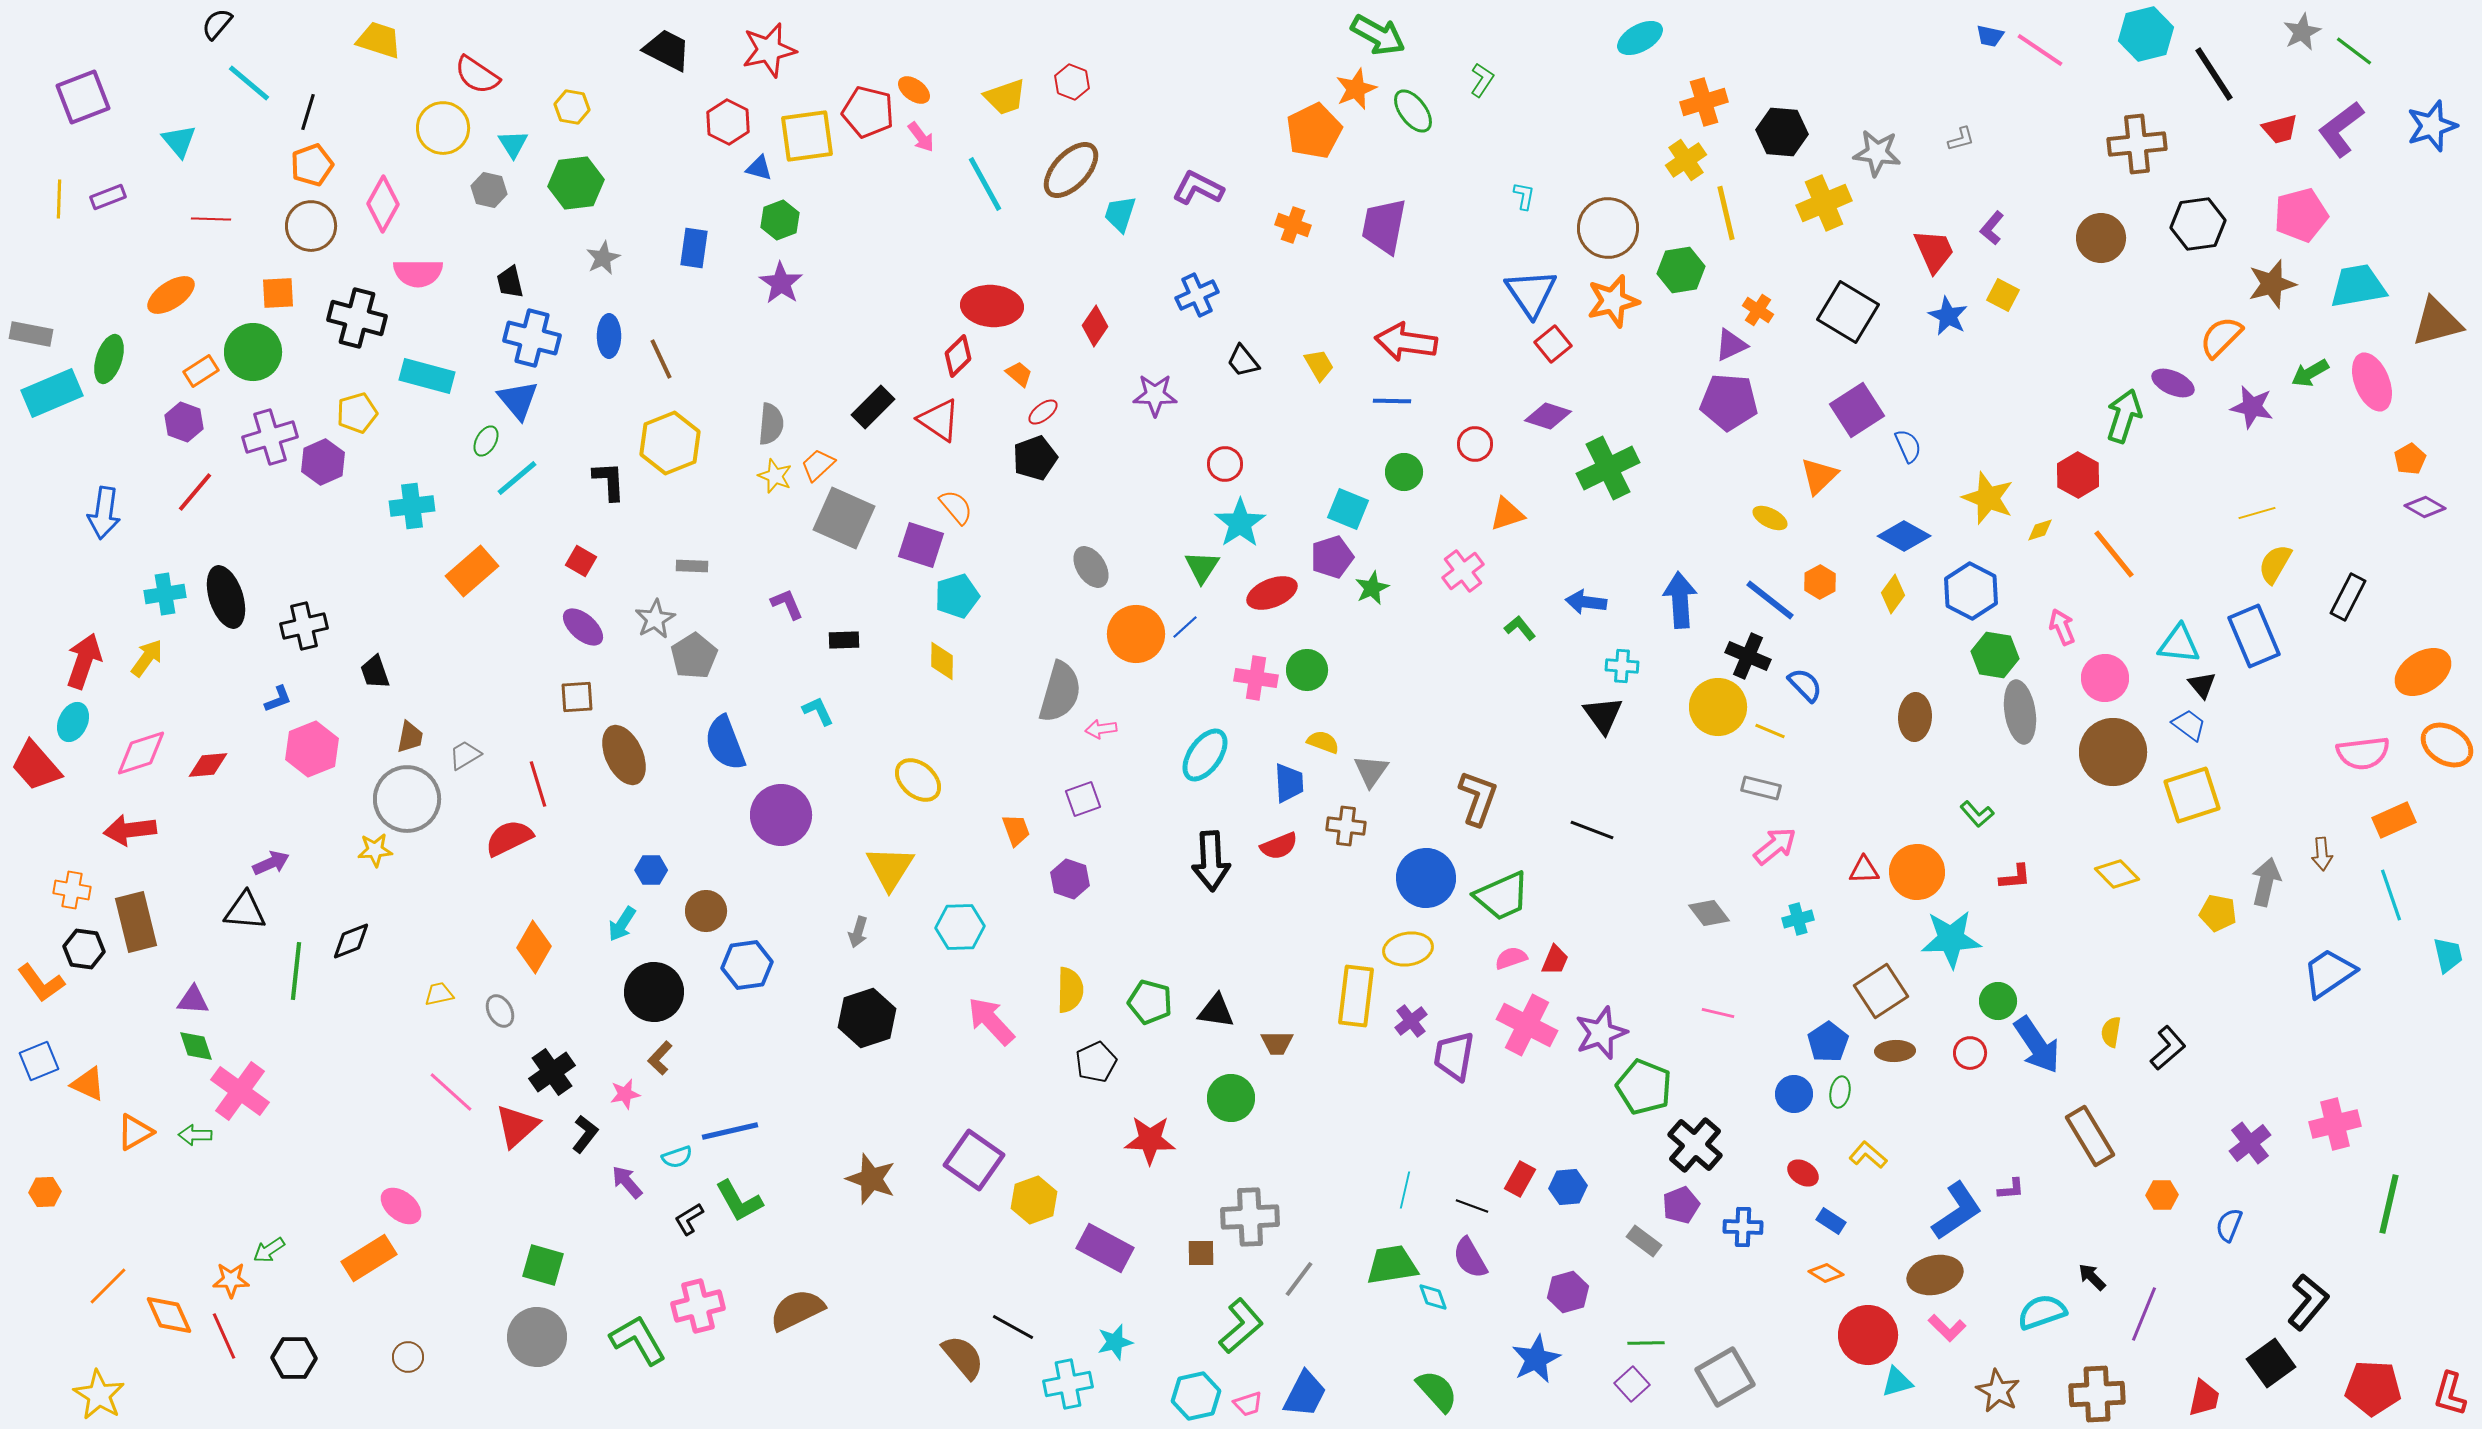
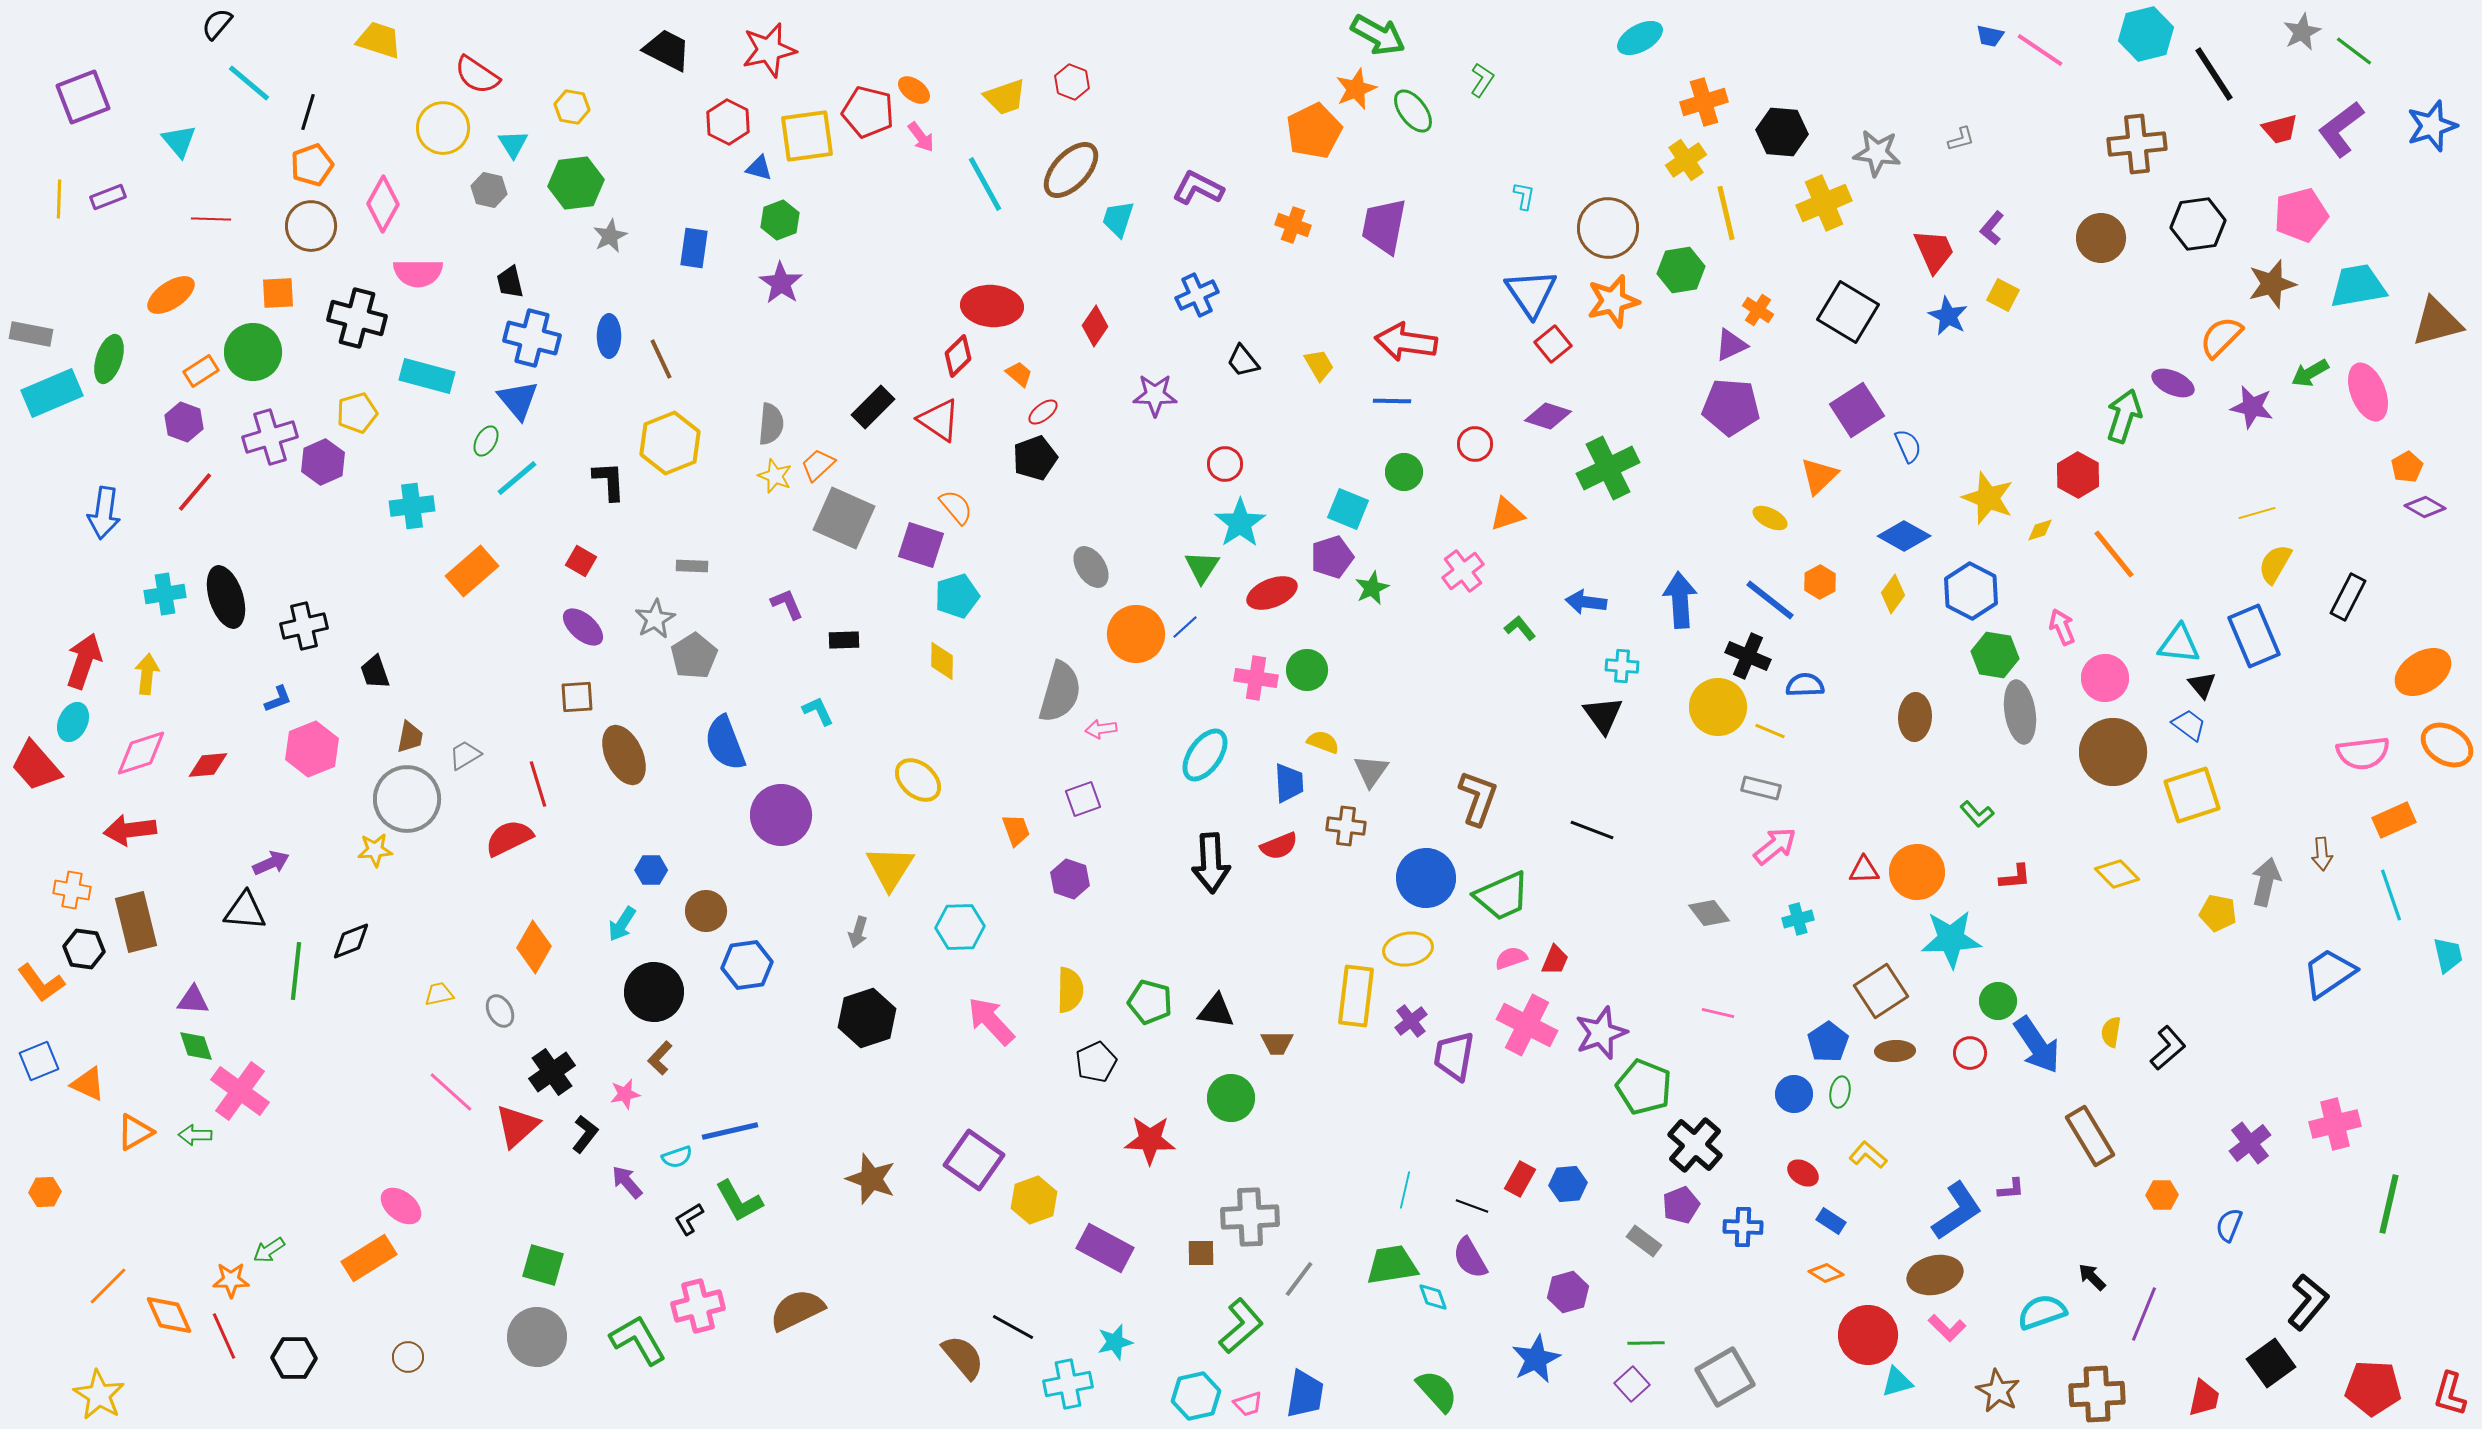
cyan trapezoid at (1120, 214): moved 2 px left, 5 px down
gray star at (603, 258): moved 7 px right, 22 px up
pink ellipse at (2372, 382): moved 4 px left, 10 px down
purple pentagon at (1729, 402): moved 2 px right, 5 px down
orange pentagon at (2410, 459): moved 3 px left, 8 px down
yellow arrow at (147, 658): moved 16 px down; rotated 30 degrees counterclockwise
blue semicircle at (1805, 685): rotated 48 degrees counterclockwise
black arrow at (1211, 861): moved 2 px down
blue hexagon at (1568, 1187): moved 3 px up
blue trapezoid at (1305, 1394): rotated 18 degrees counterclockwise
